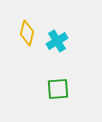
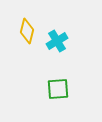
yellow diamond: moved 2 px up
